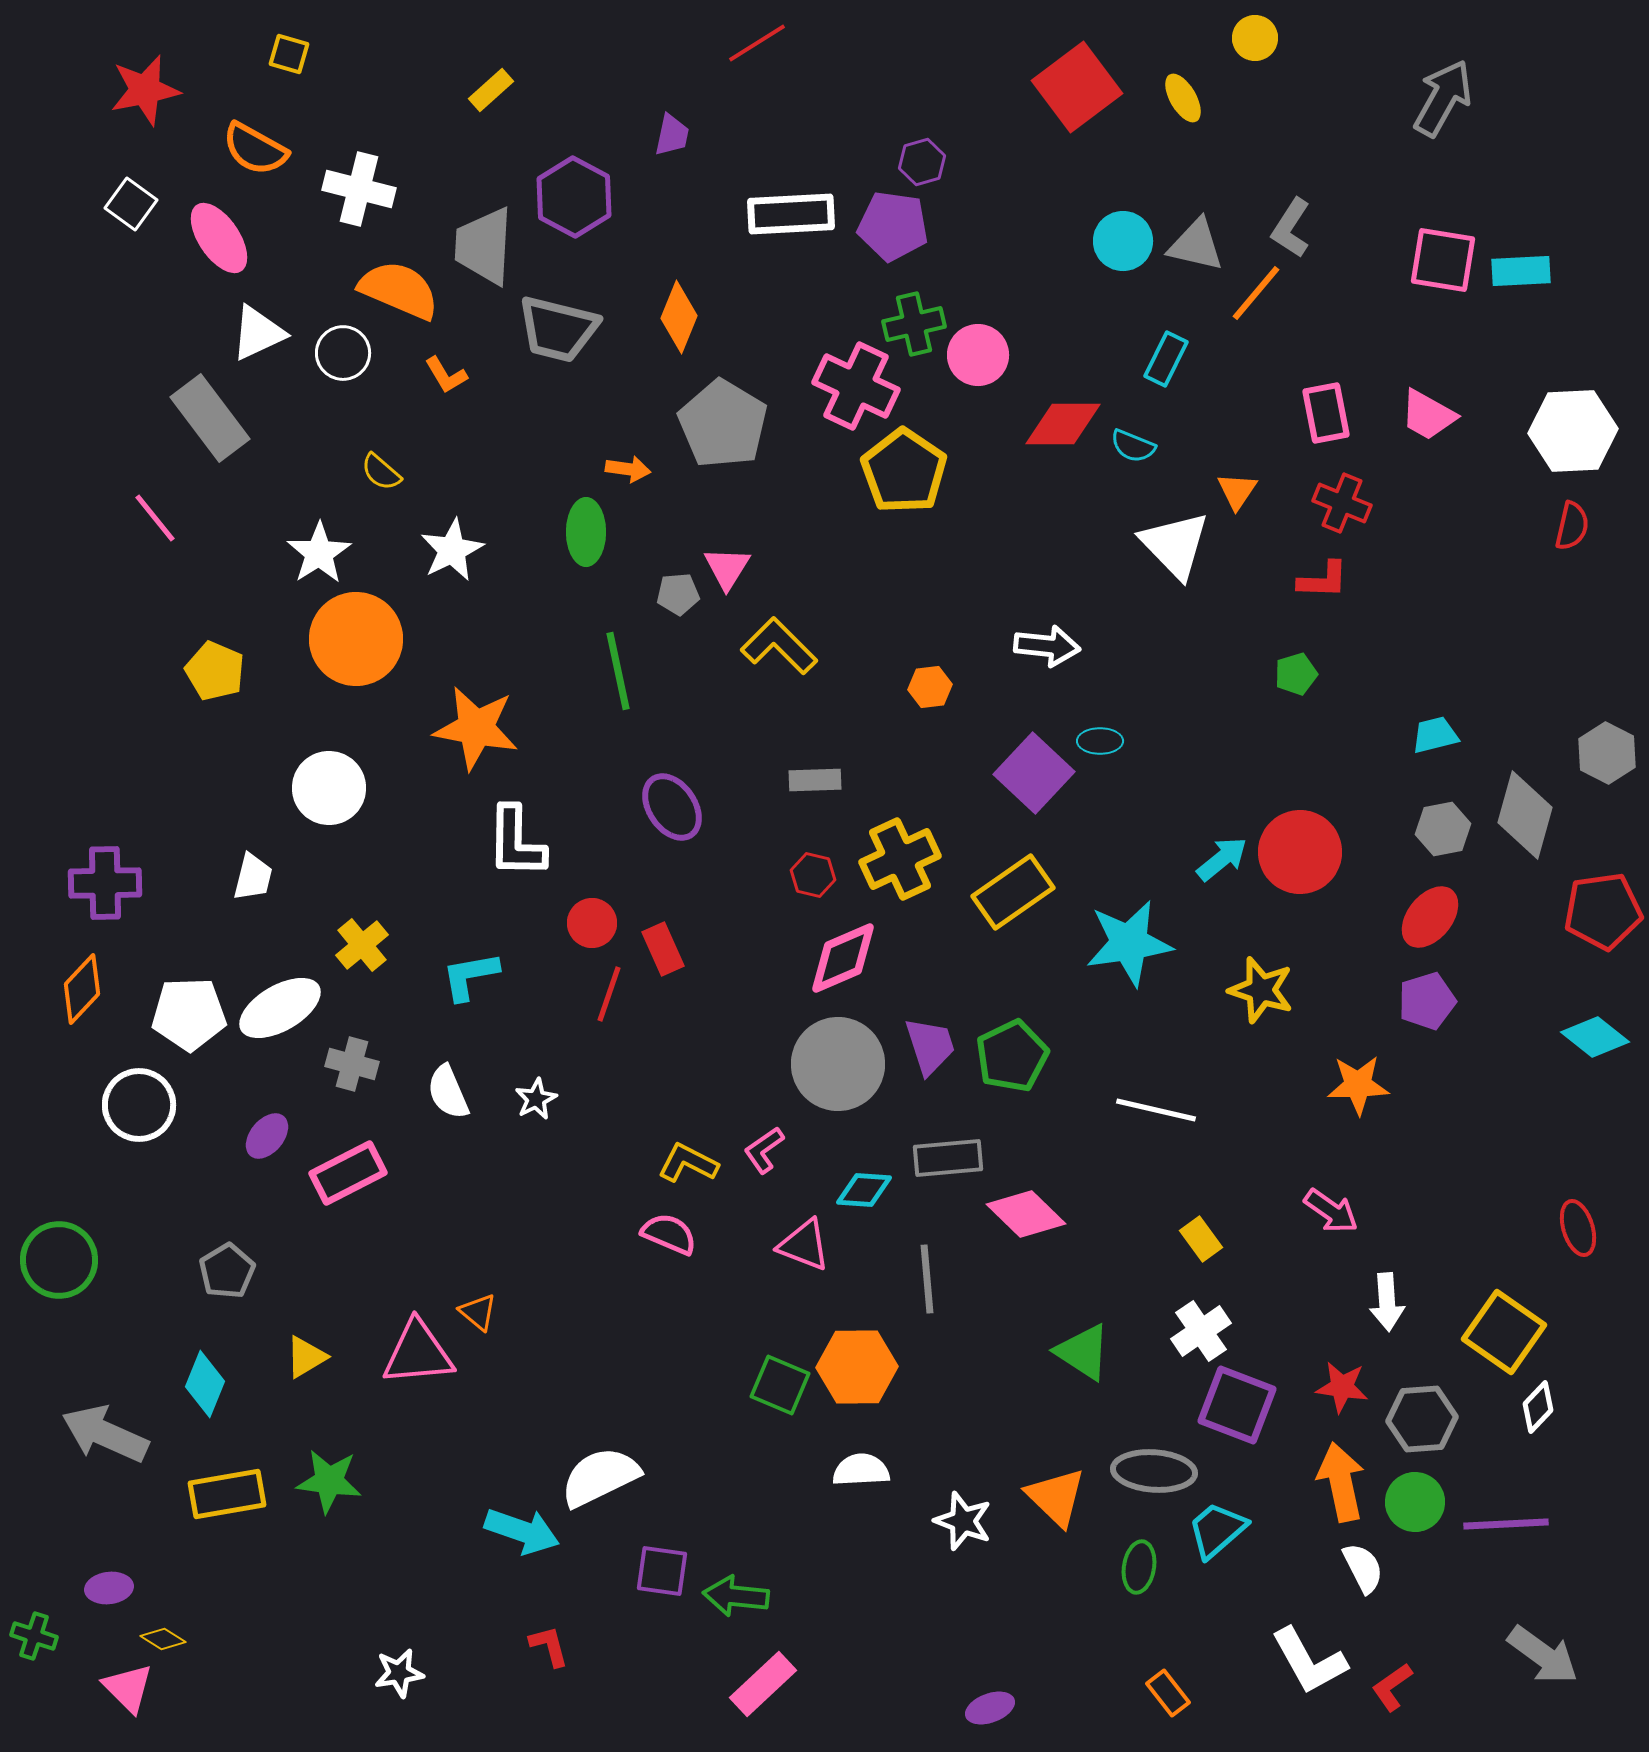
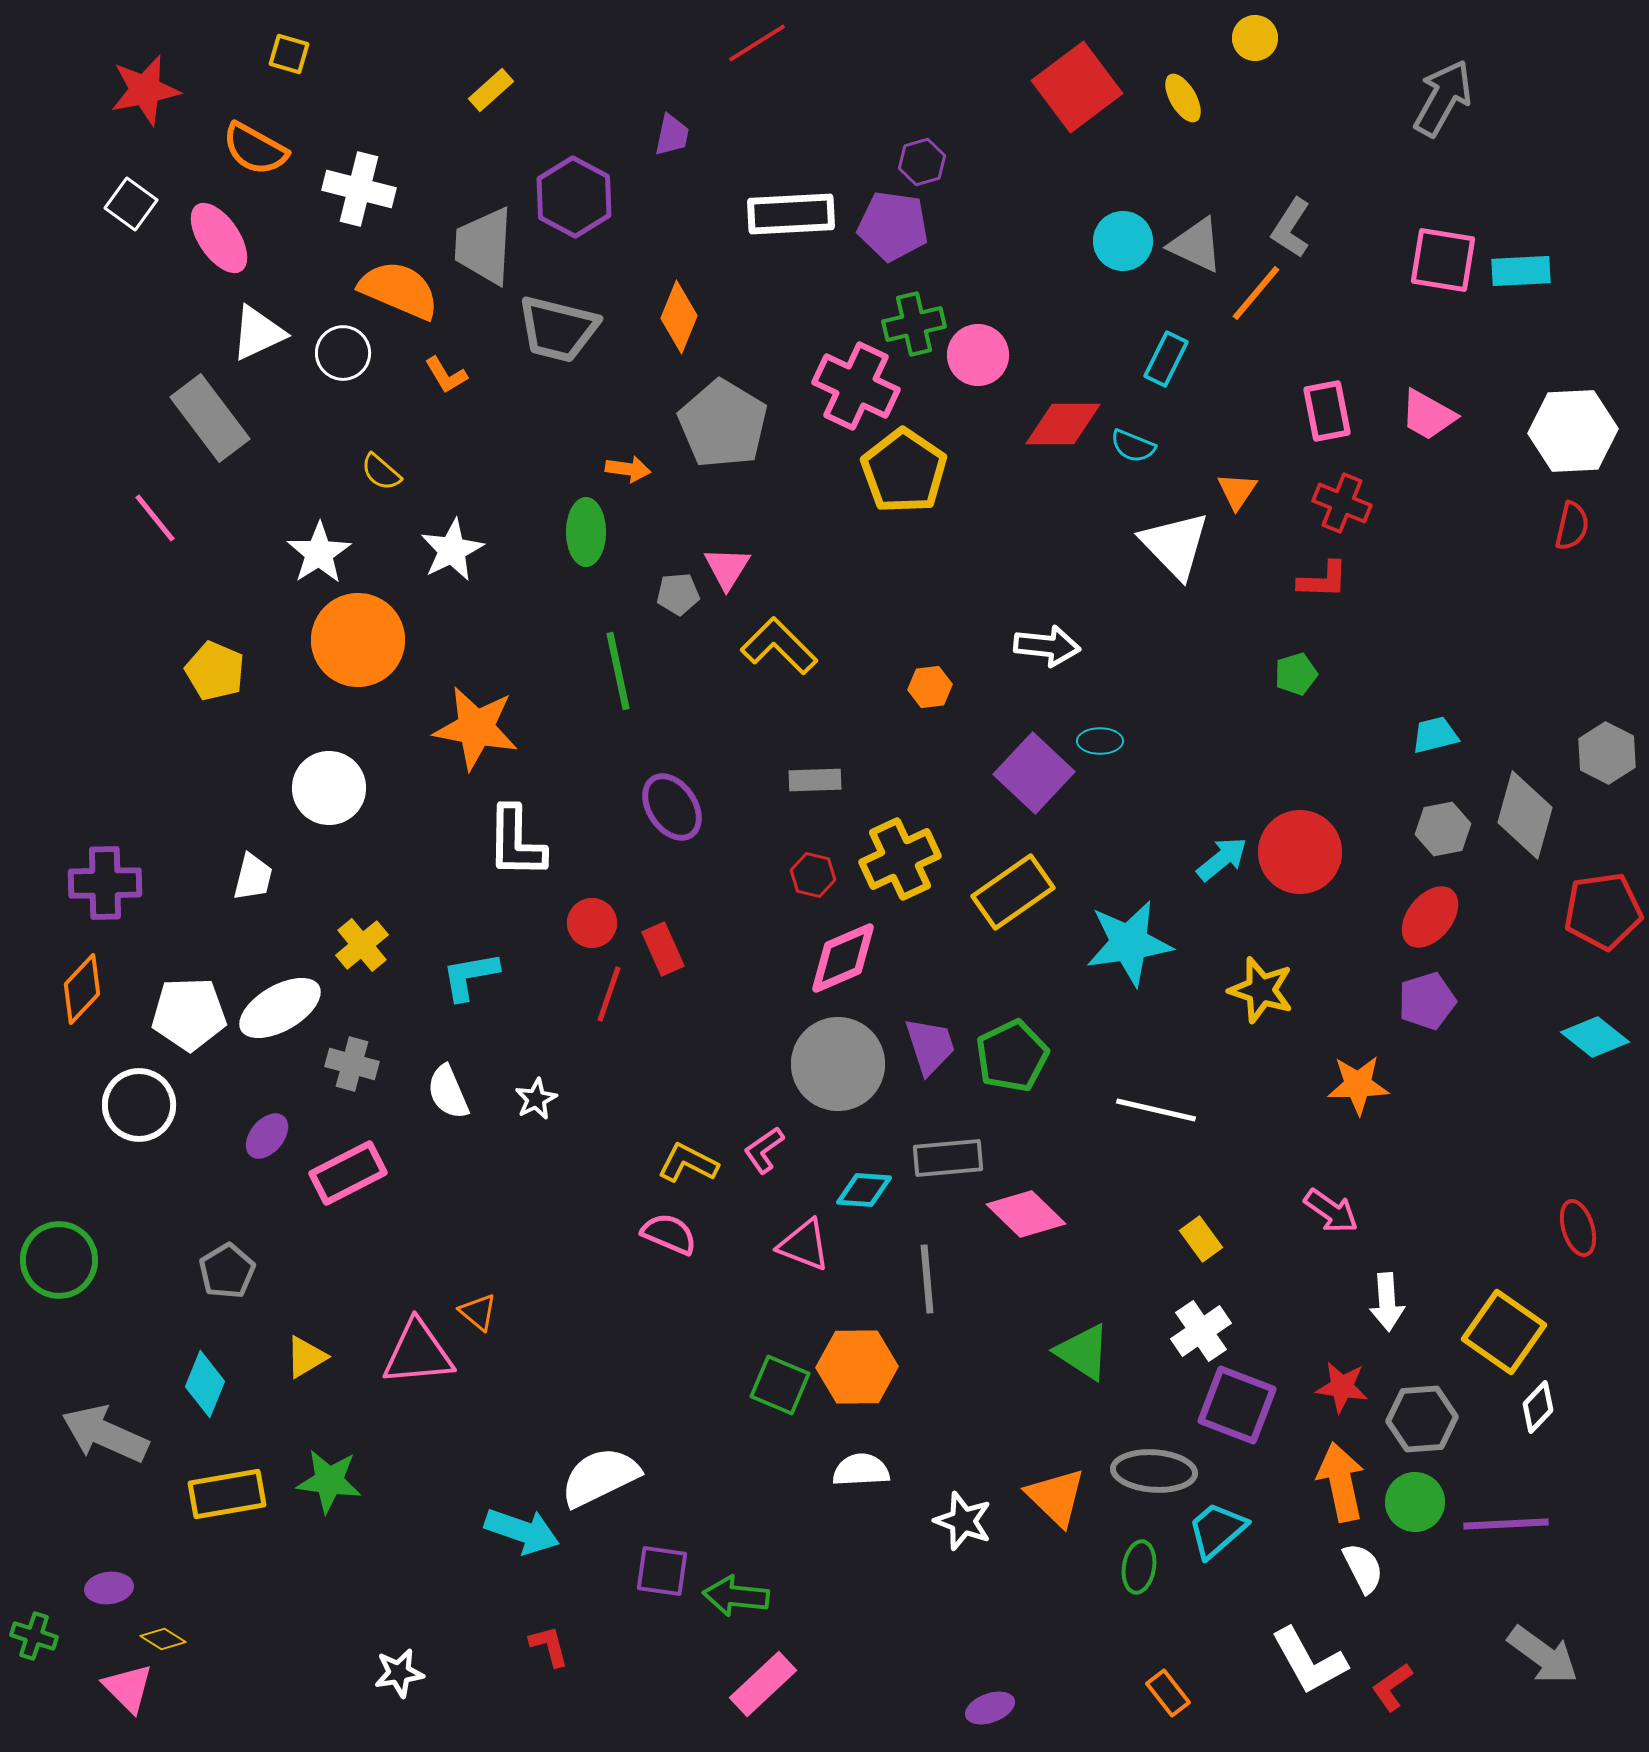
gray triangle at (1196, 245): rotated 12 degrees clockwise
pink rectangle at (1326, 413): moved 1 px right, 2 px up
orange circle at (356, 639): moved 2 px right, 1 px down
